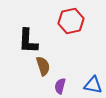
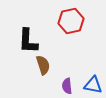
brown semicircle: moved 1 px up
purple semicircle: moved 7 px right; rotated 21 degrees counterclockwise
